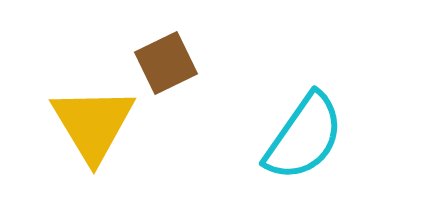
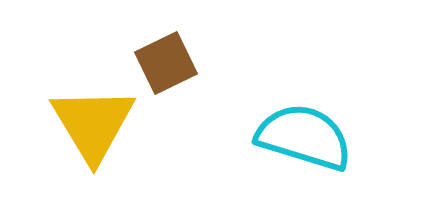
cyan semicircle: rotated 108 degrees counterclockwise
